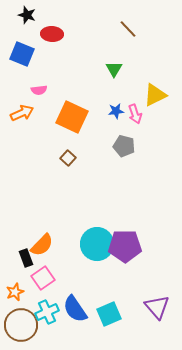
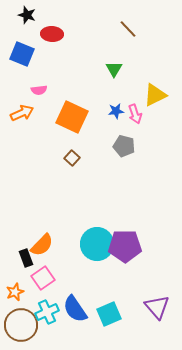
brown square: moved 4 px right
